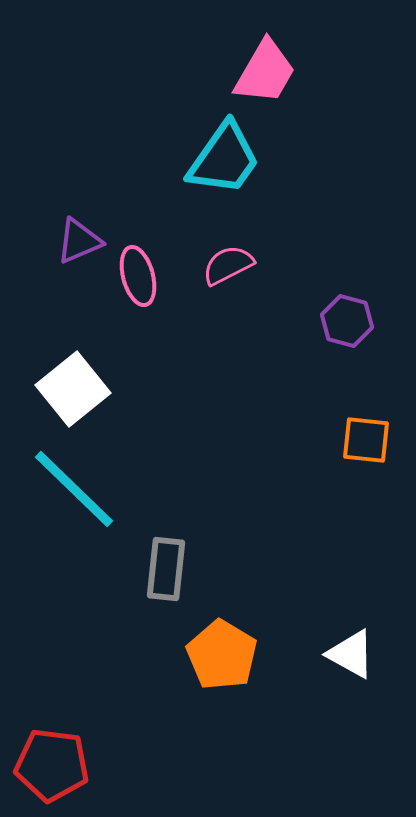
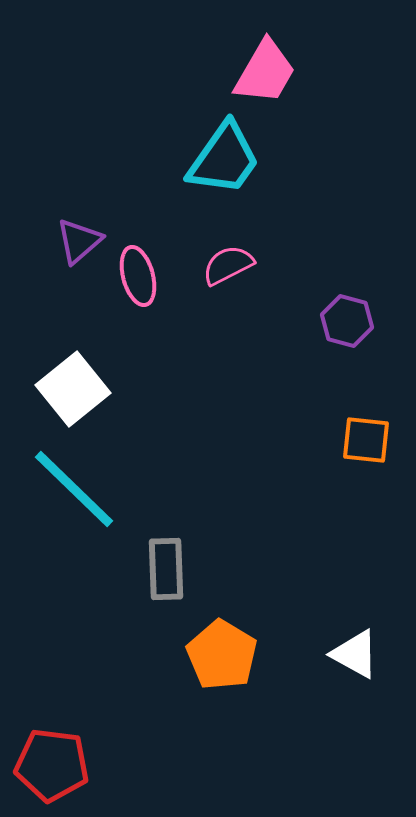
purple triangle: rotated 18 degrees counterclockwise
gray rectangle: rotated 8 degrees counterclockwise
white triangle: moved 4 px right
